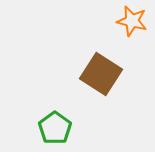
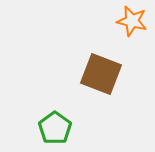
brown square: rotated 12 degrees counterclockwise
